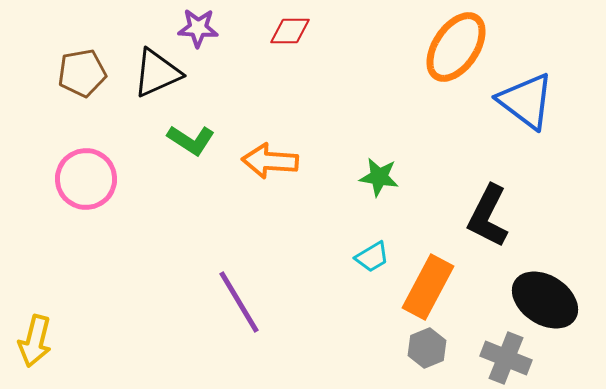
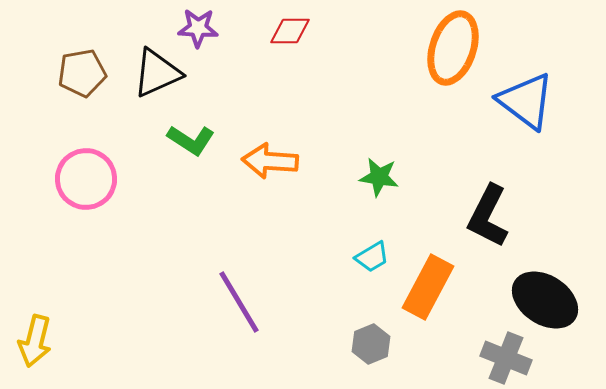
orange ellipse: moved 3 px left, 1 px down; rotated 16 degrees counterclockwise
gray hexagon: moved 56 px left, 4 px up
